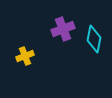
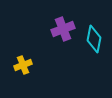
yellow cross: moved 2 px left, 9 px down
